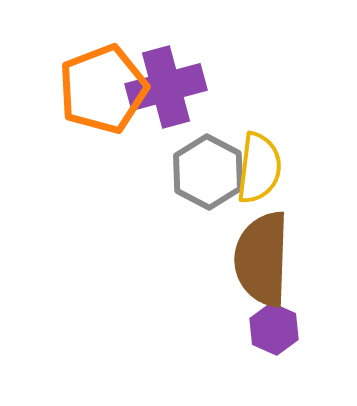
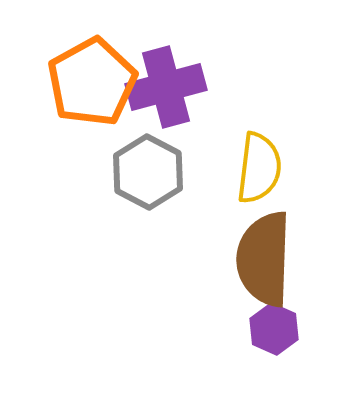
orange pentagon: moved 11 px left, 7 px up; rotated 8 degrees counterclockwise
gray hexagon: moved 60 px left
brown semicircle: moved 2 px right
